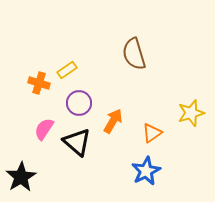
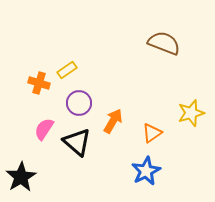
brown semicircle: moved 30 px right, 11 px up; rotated 128 degrees clockwise
